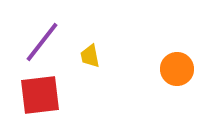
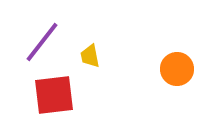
red square: moved 14 px right
